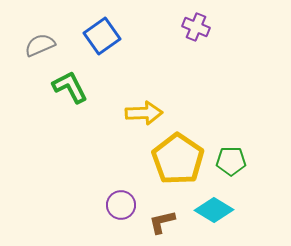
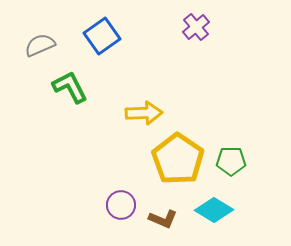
purple cross: rotated 28 degrees clockwise
brown L-shape: moved 1 px right, 3 px up; rotated 144 degrees counterclockwise
